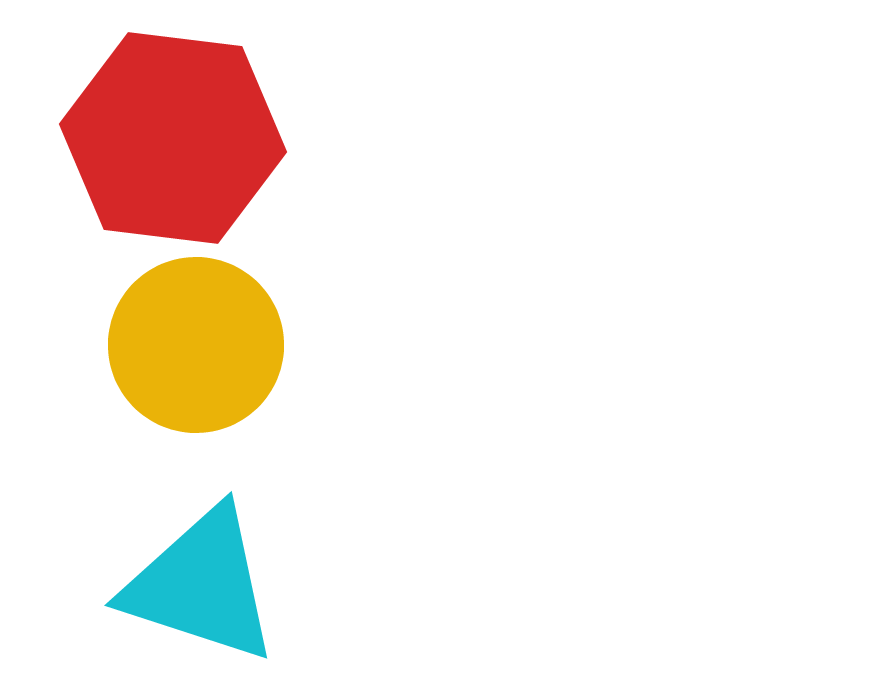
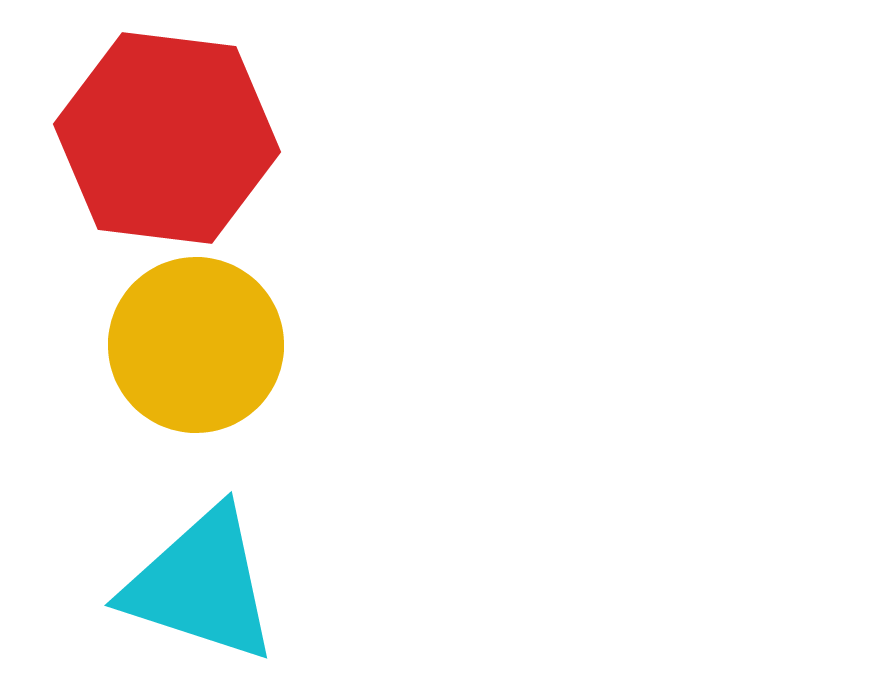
red hexagon: moved 6 px left
